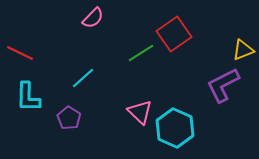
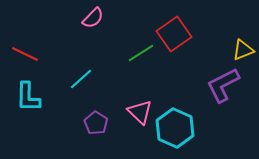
red line: moved 5 px right, 1 px down
cyan line: moved 2 px left, 1 px down
purple pentagon: moved 27 px right, 5 px down
